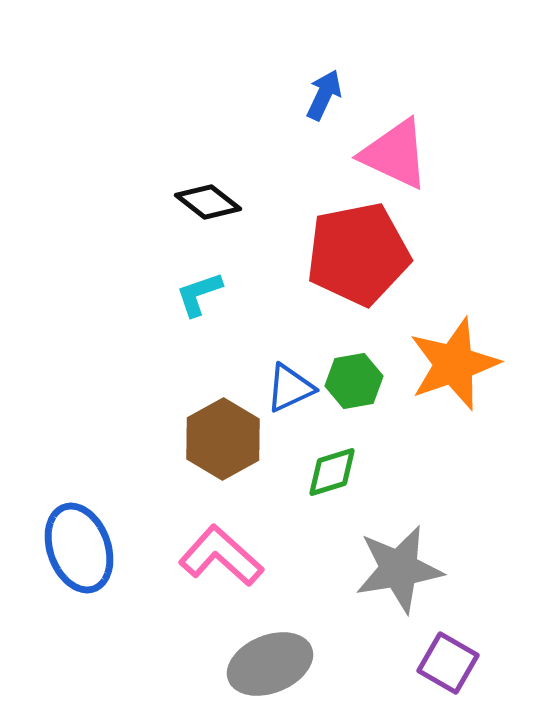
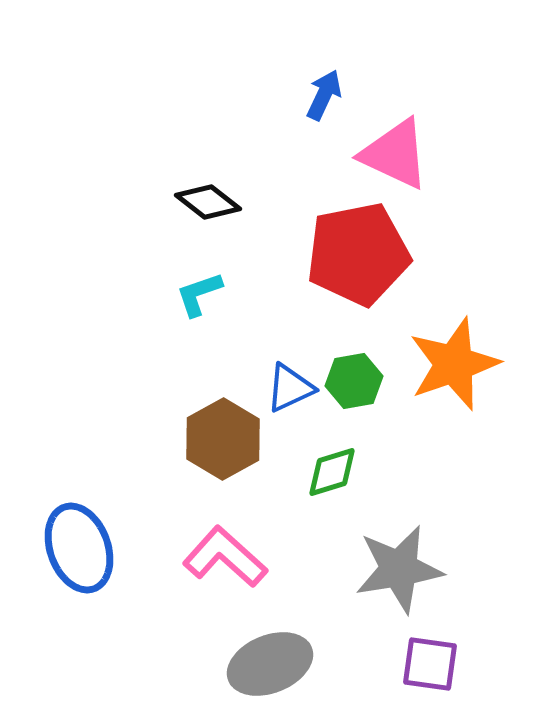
pink L-shape: moved 4 px right, 1 px down
purple square: moved 18 px left, 1 px down; rotated 22 degrees counterclockwise
